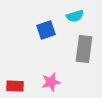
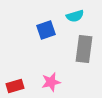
red rectangle: rotated 18 degrees counterclockwise
